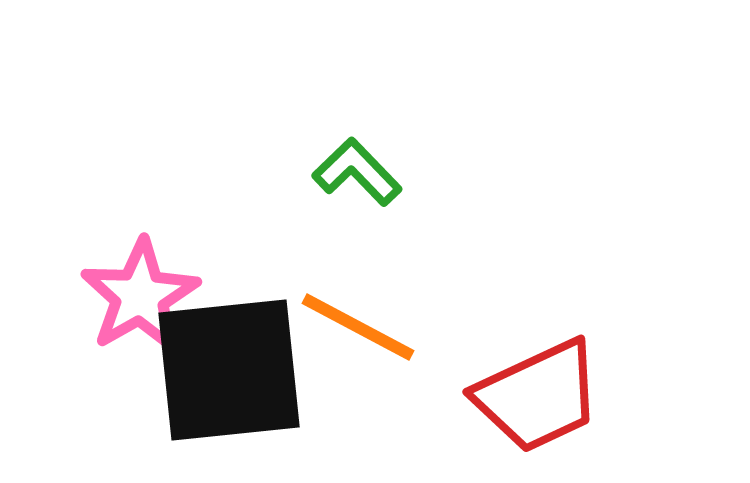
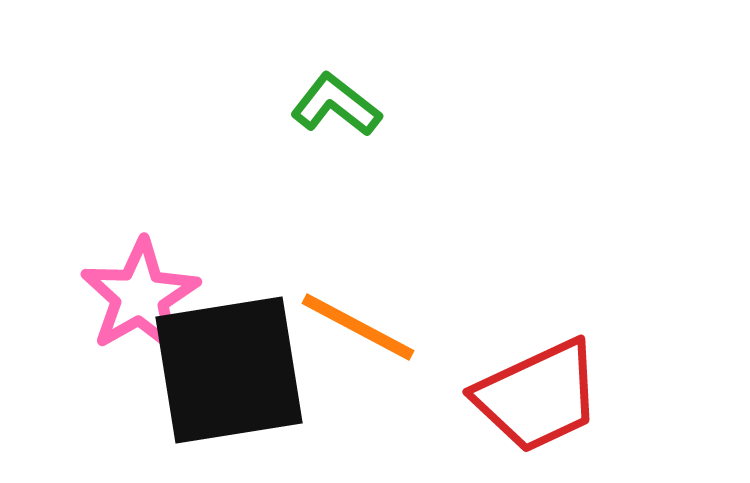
green L-shape: moved 21 px left, 67 px up; rotated 8 degrees counterclockwise
black square: rotated 3 degrees counterclockwise
